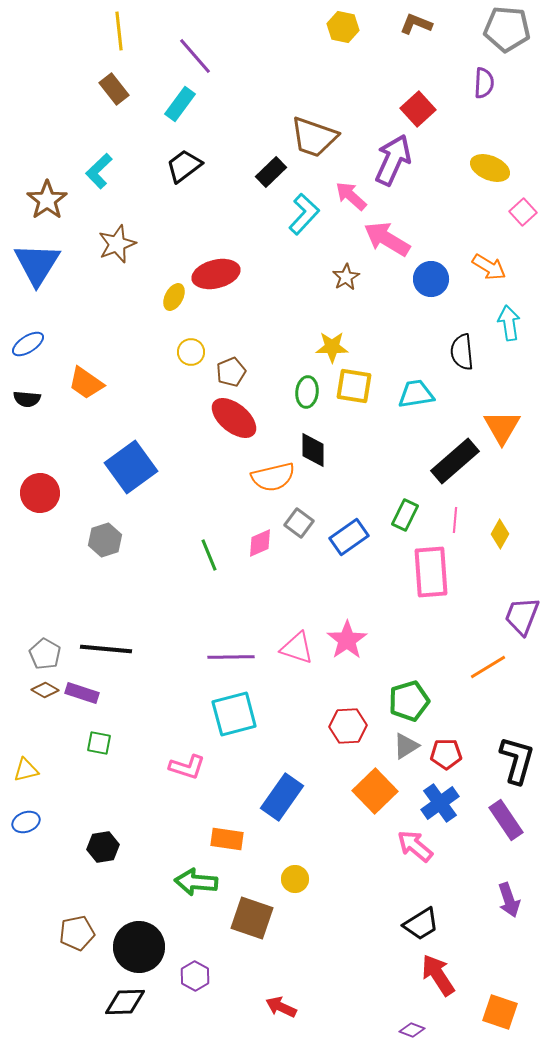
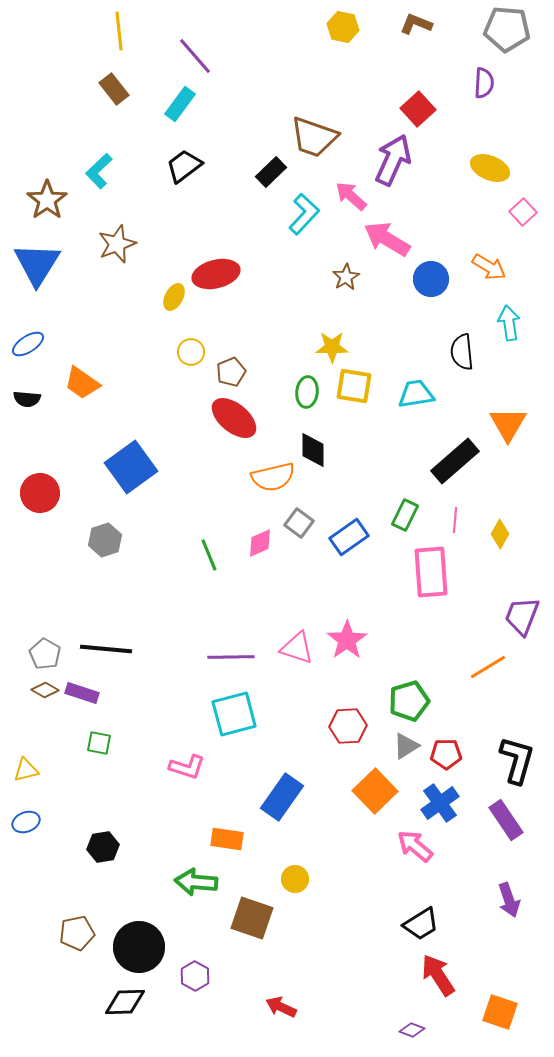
orange trapezoid at (86, 383): moved 4 px left
orange triangle at (502, 427): moved 6 px right, 3 px up
